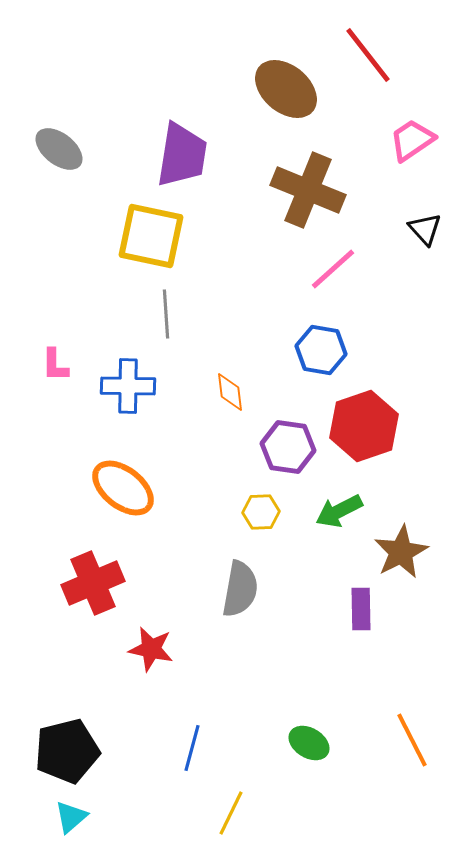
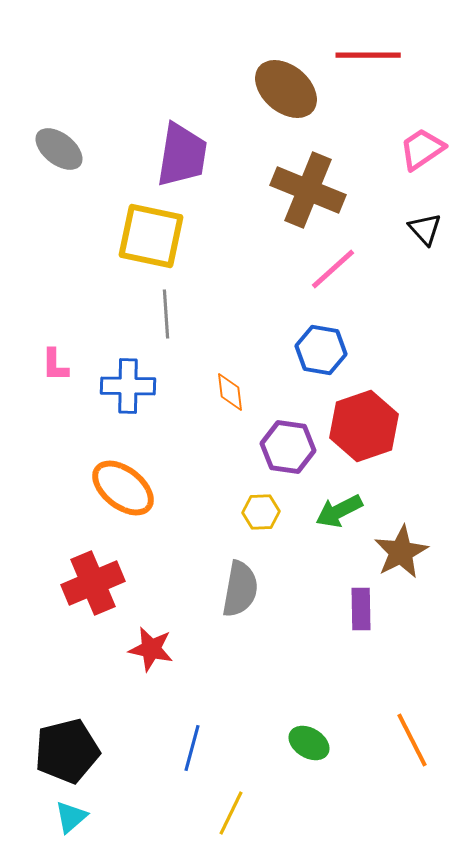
red line: rotated 52 degrees counterclockwise
pink trapezoid: moved 10 px right, 9 px down
